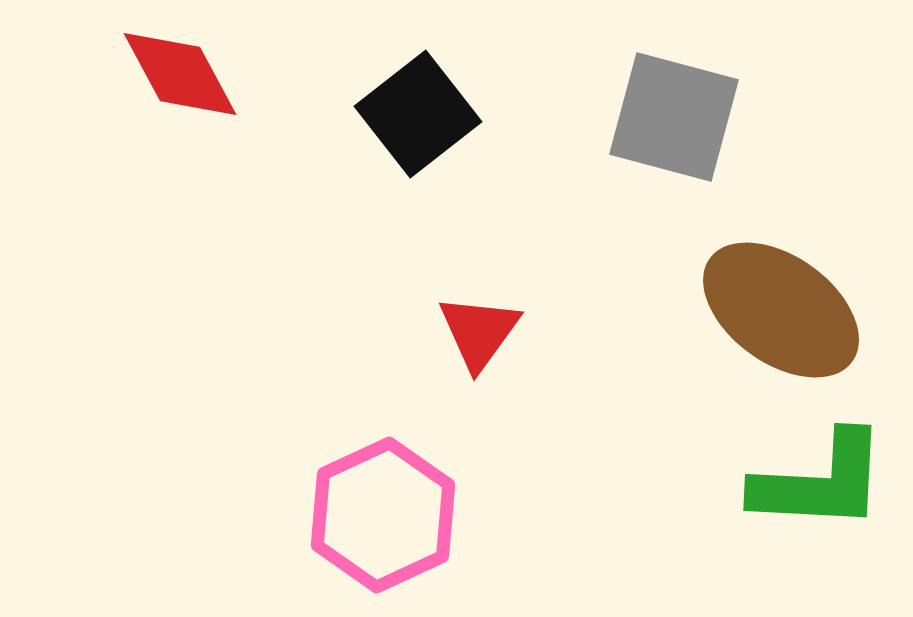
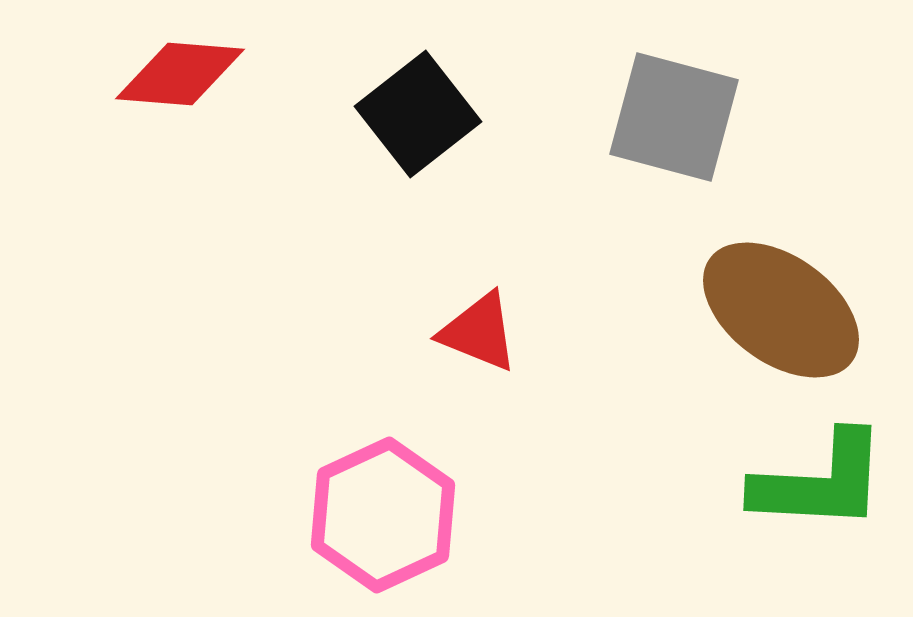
red diamond: rotated 57 degrees counterclockwise
red triangle: rotated 44 degrees counterclockwise
